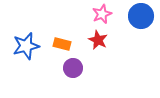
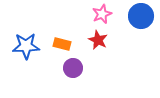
blue star: rotated 12 degrees clockwise
